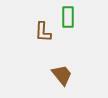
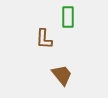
brown L-shape: moved 1 px right, 7 px down
